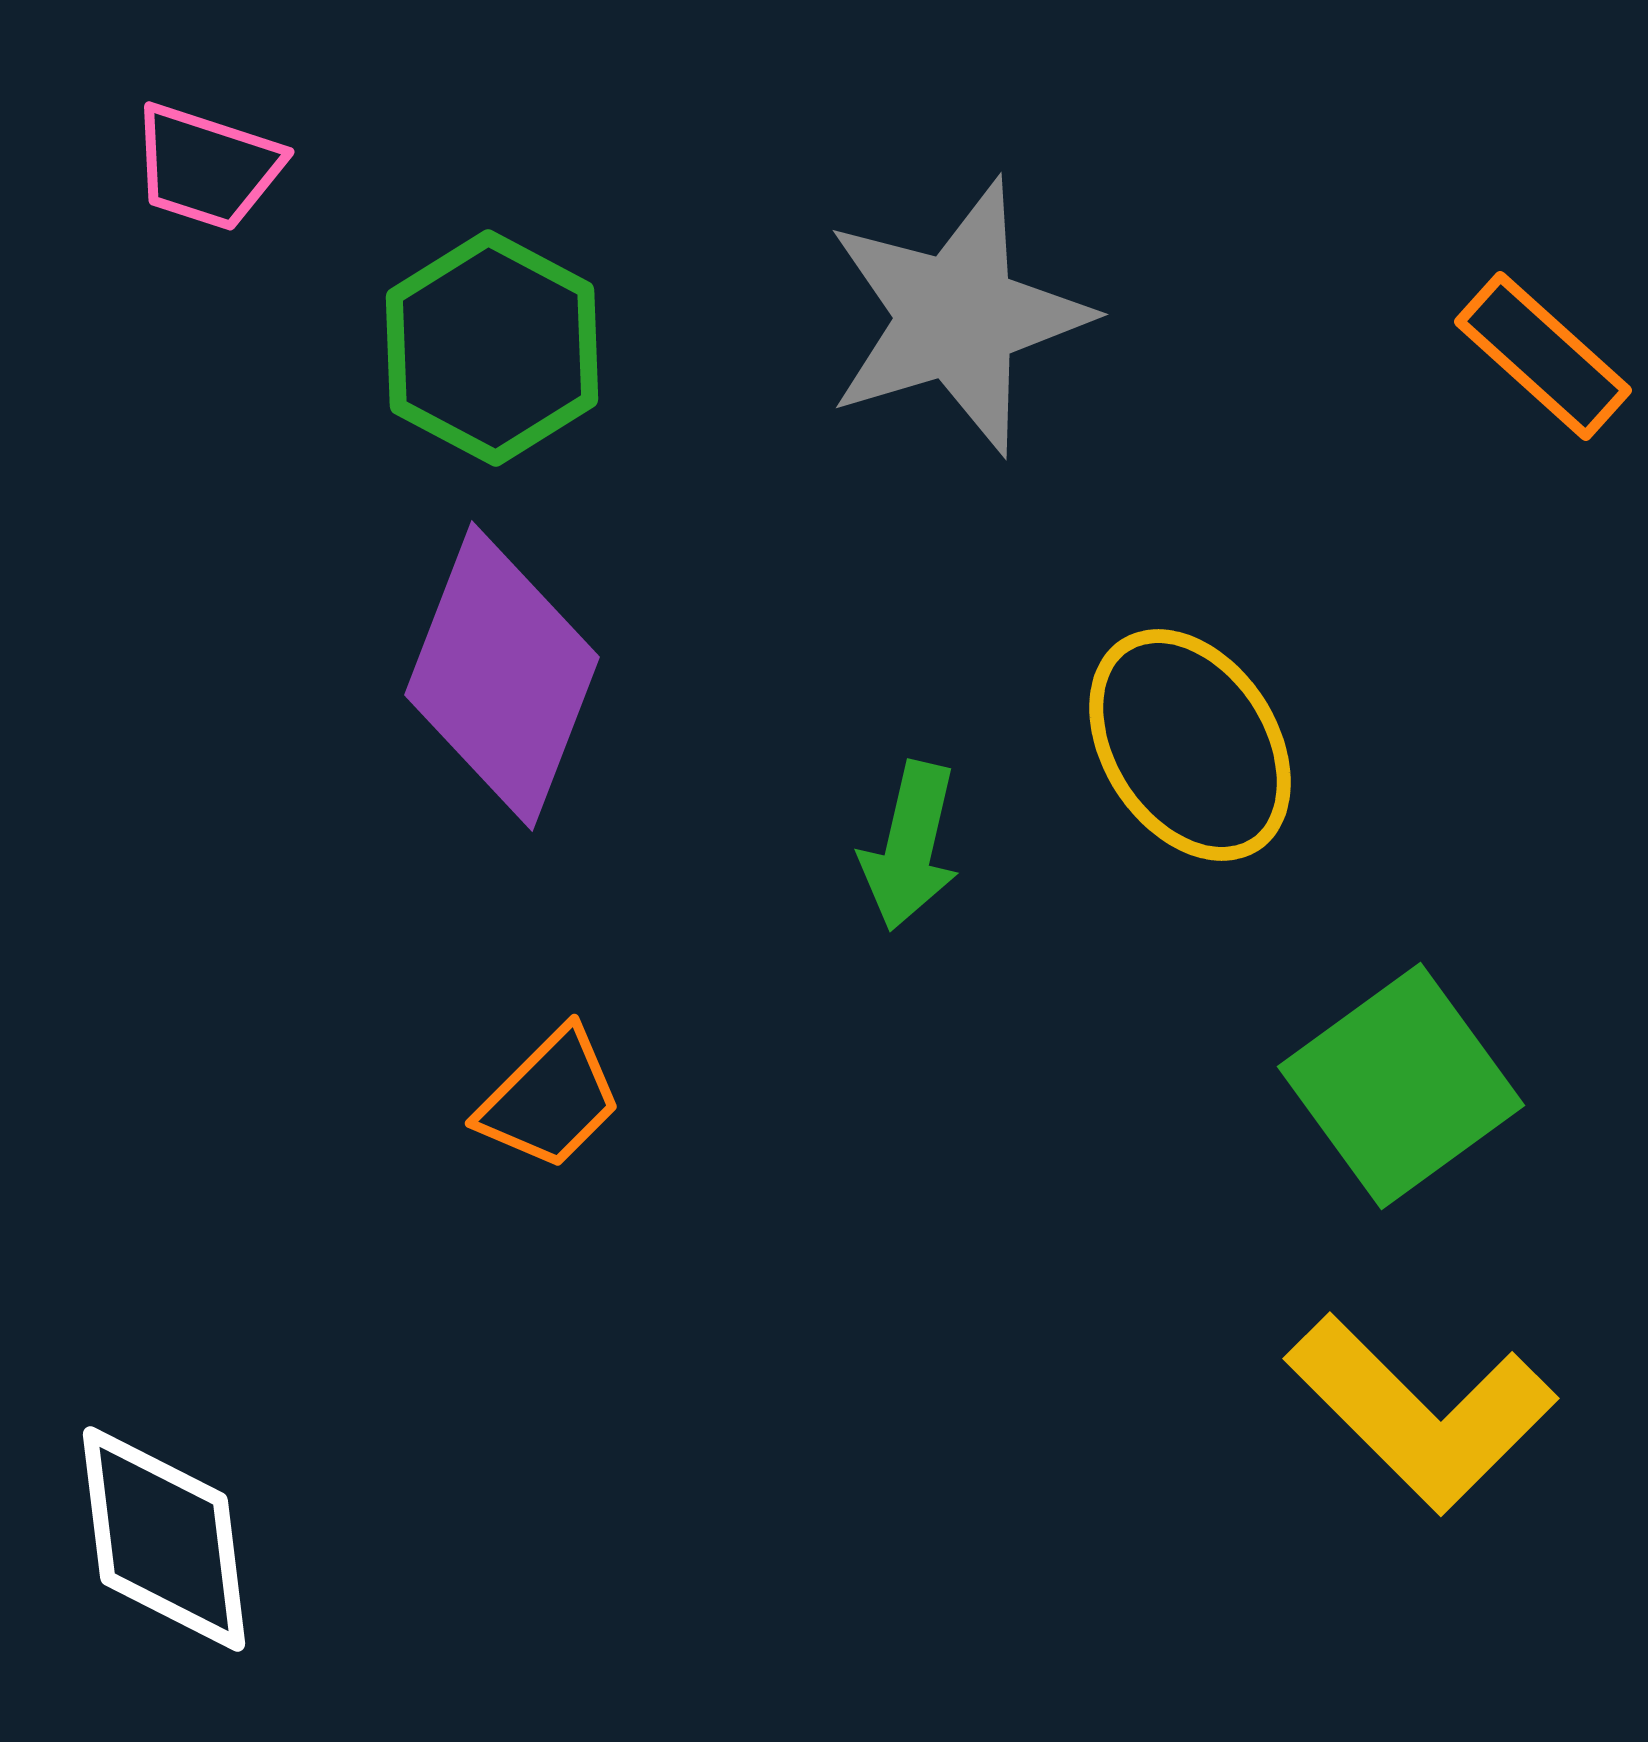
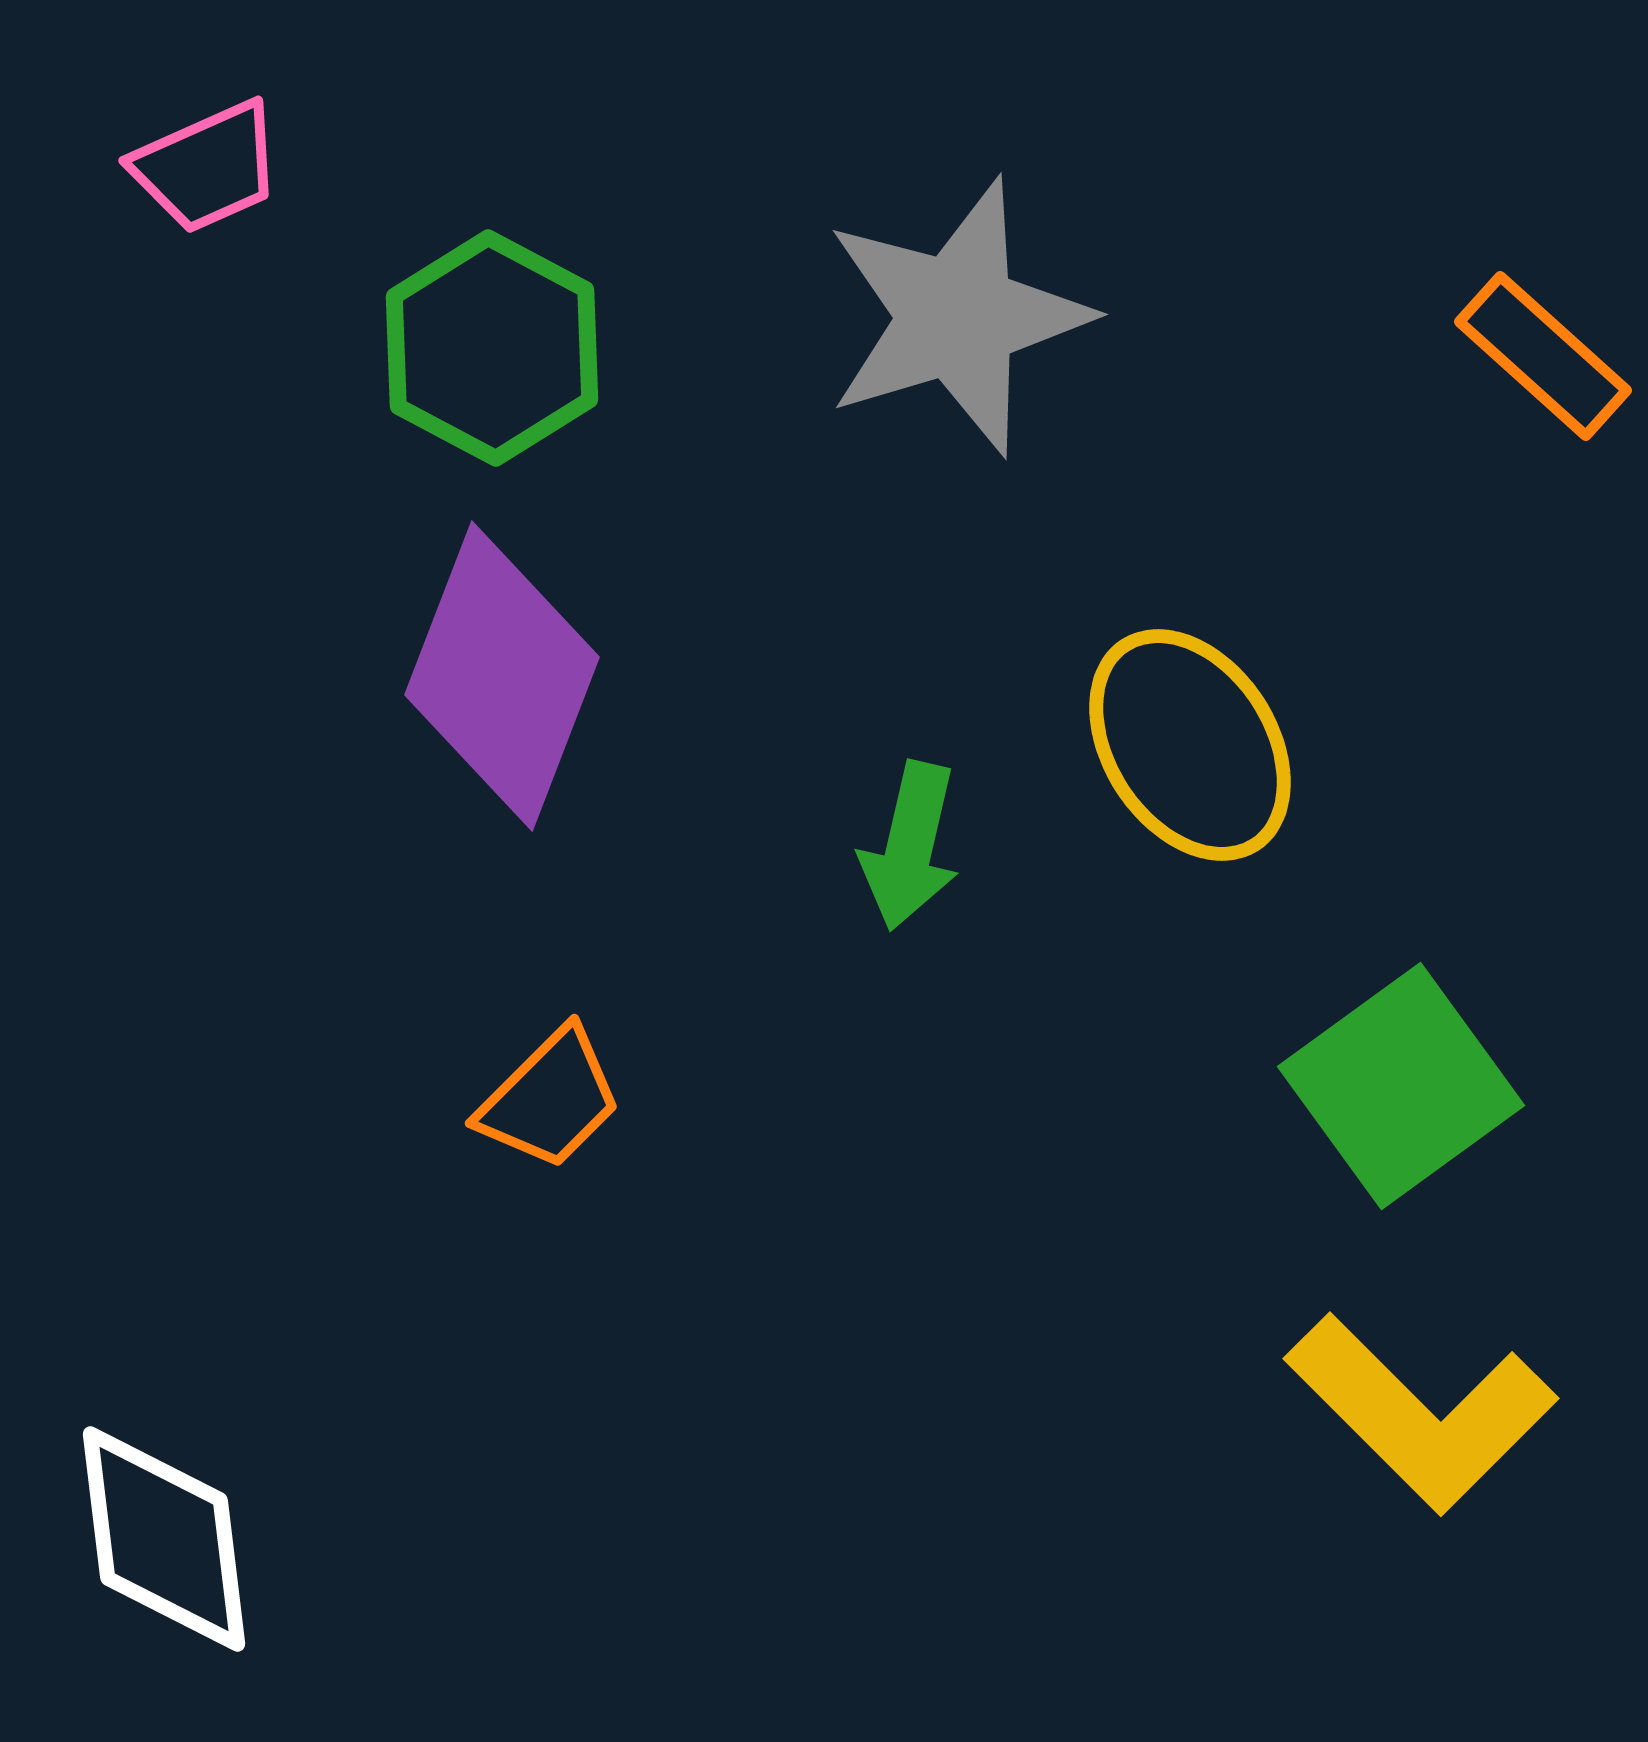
pink trapezoid: rotated 42 degrees counterclockwise
